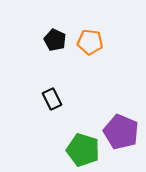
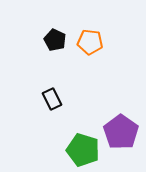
purple pentagon: rotated 12 degrees clockwise
